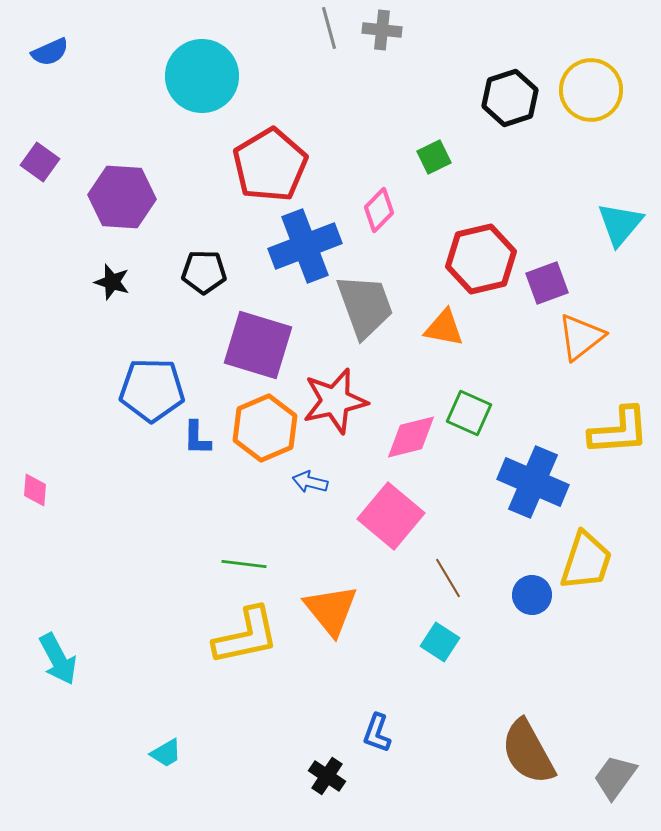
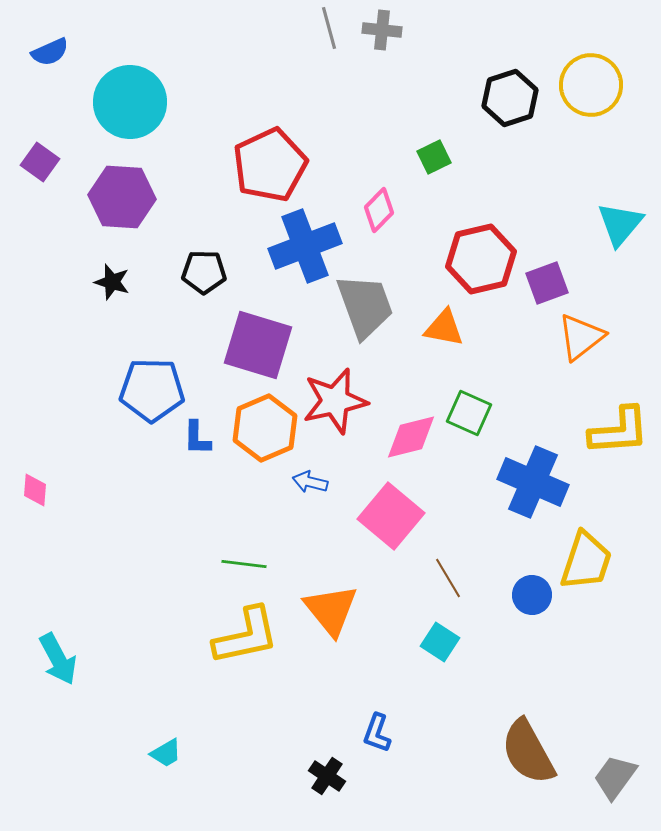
cyan circle at (202, 76): moved 72 px left, 26 px down
yellow circle at (591, 90): moved 5 px up
red pentagon at (270, 165): rotated 6 degrees clockwise
